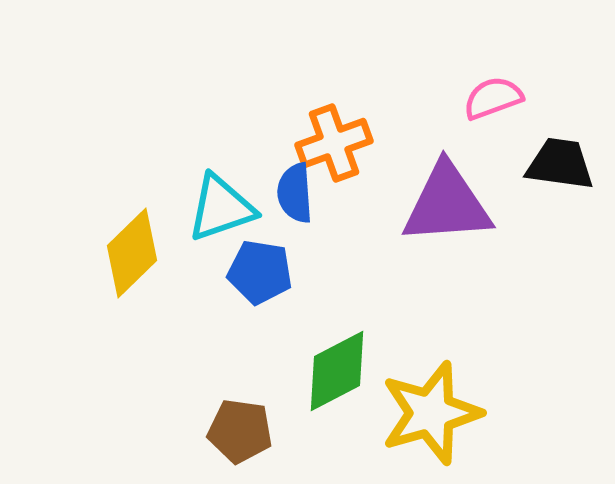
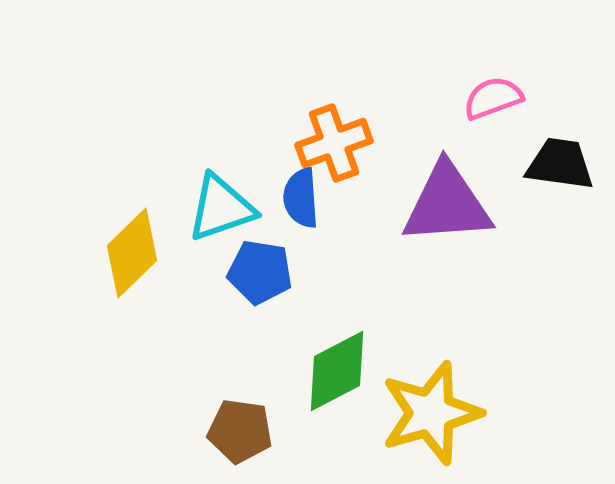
blue semicircle: moved 6 px right, 5 px down
